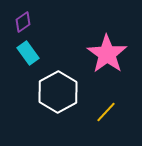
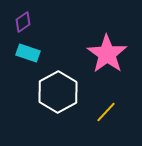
cyan rectangle: rotated 35 degrees counterclockwise
